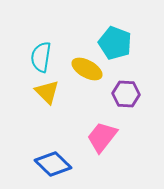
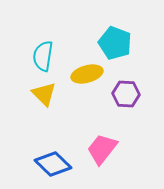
cyan semicircle: moved 2 px right, 1 px up
yellow ellipse: moved 5 px down; rotated 44 degrees counterclockwise
yellow triangle: moved 3 px left, 2 px down
pink trapezoid: moved 12 px down
